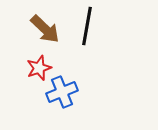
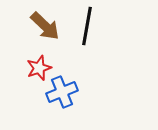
brown arrow: moved 3 px up
